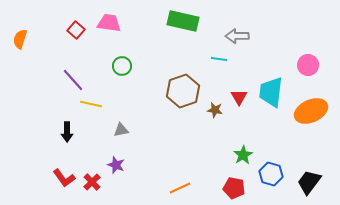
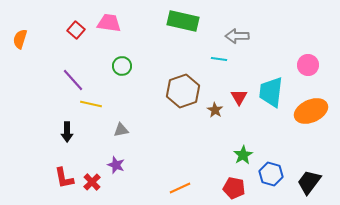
brown star: rotated 21 degrees clockwise
red L-shape: rotated 25 degrees clockwise
